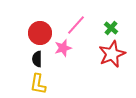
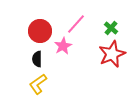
pink line: moved 1 px up
red circle: moved 2 px up
pink star: moved 2 px up; rotated 12 degrees counterclockwise
yellow L-shape: rotated 45 degrees clockwise
